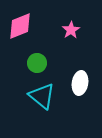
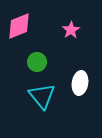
pink diamond: moved 1 px left
green circle: moved 1 px up
cyan triangle: rotated 12 degrees clockwise
